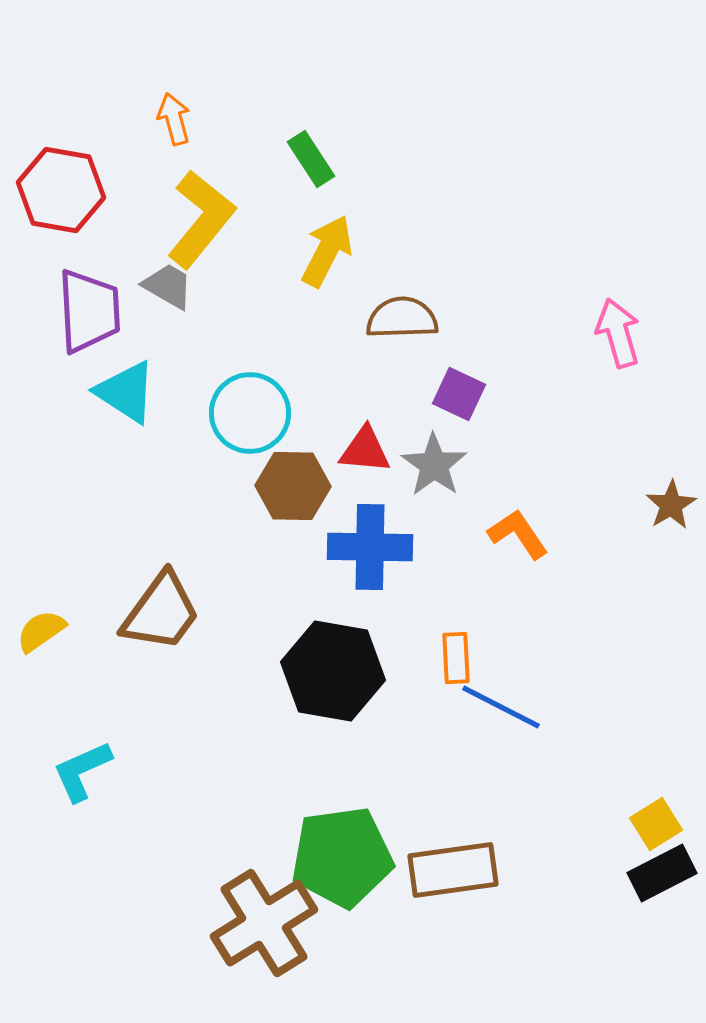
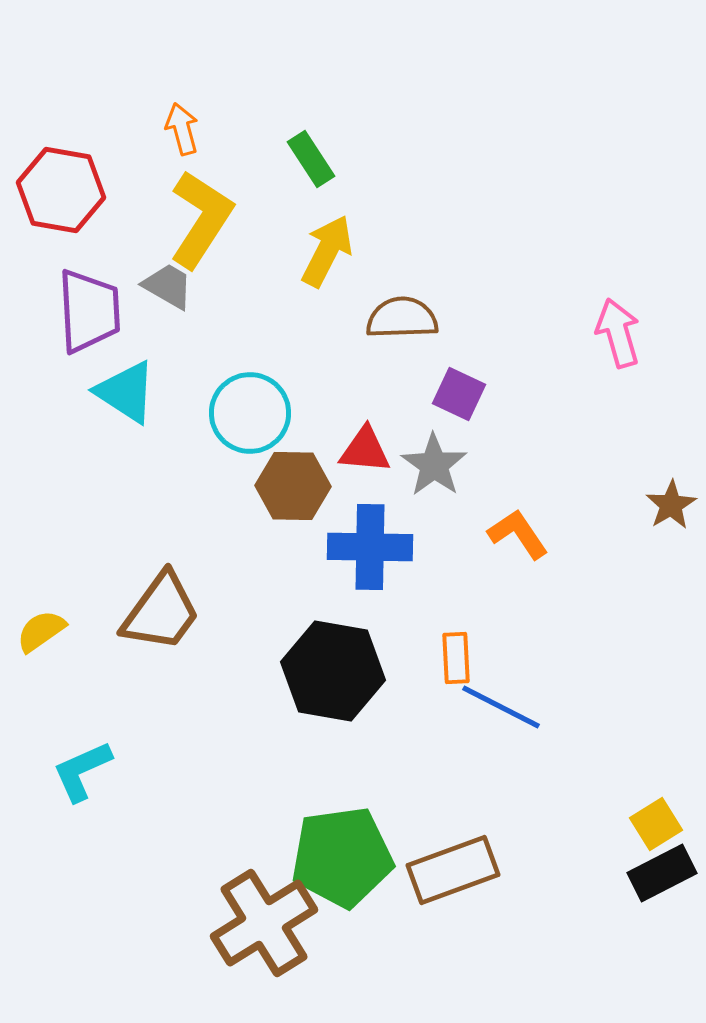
orange arrow: moved 8 px right, 10 px down
yellow L-shape: rotated 6 degrees counterclockwise
brown rectangle: rotated 12 degrees counterclockwise
